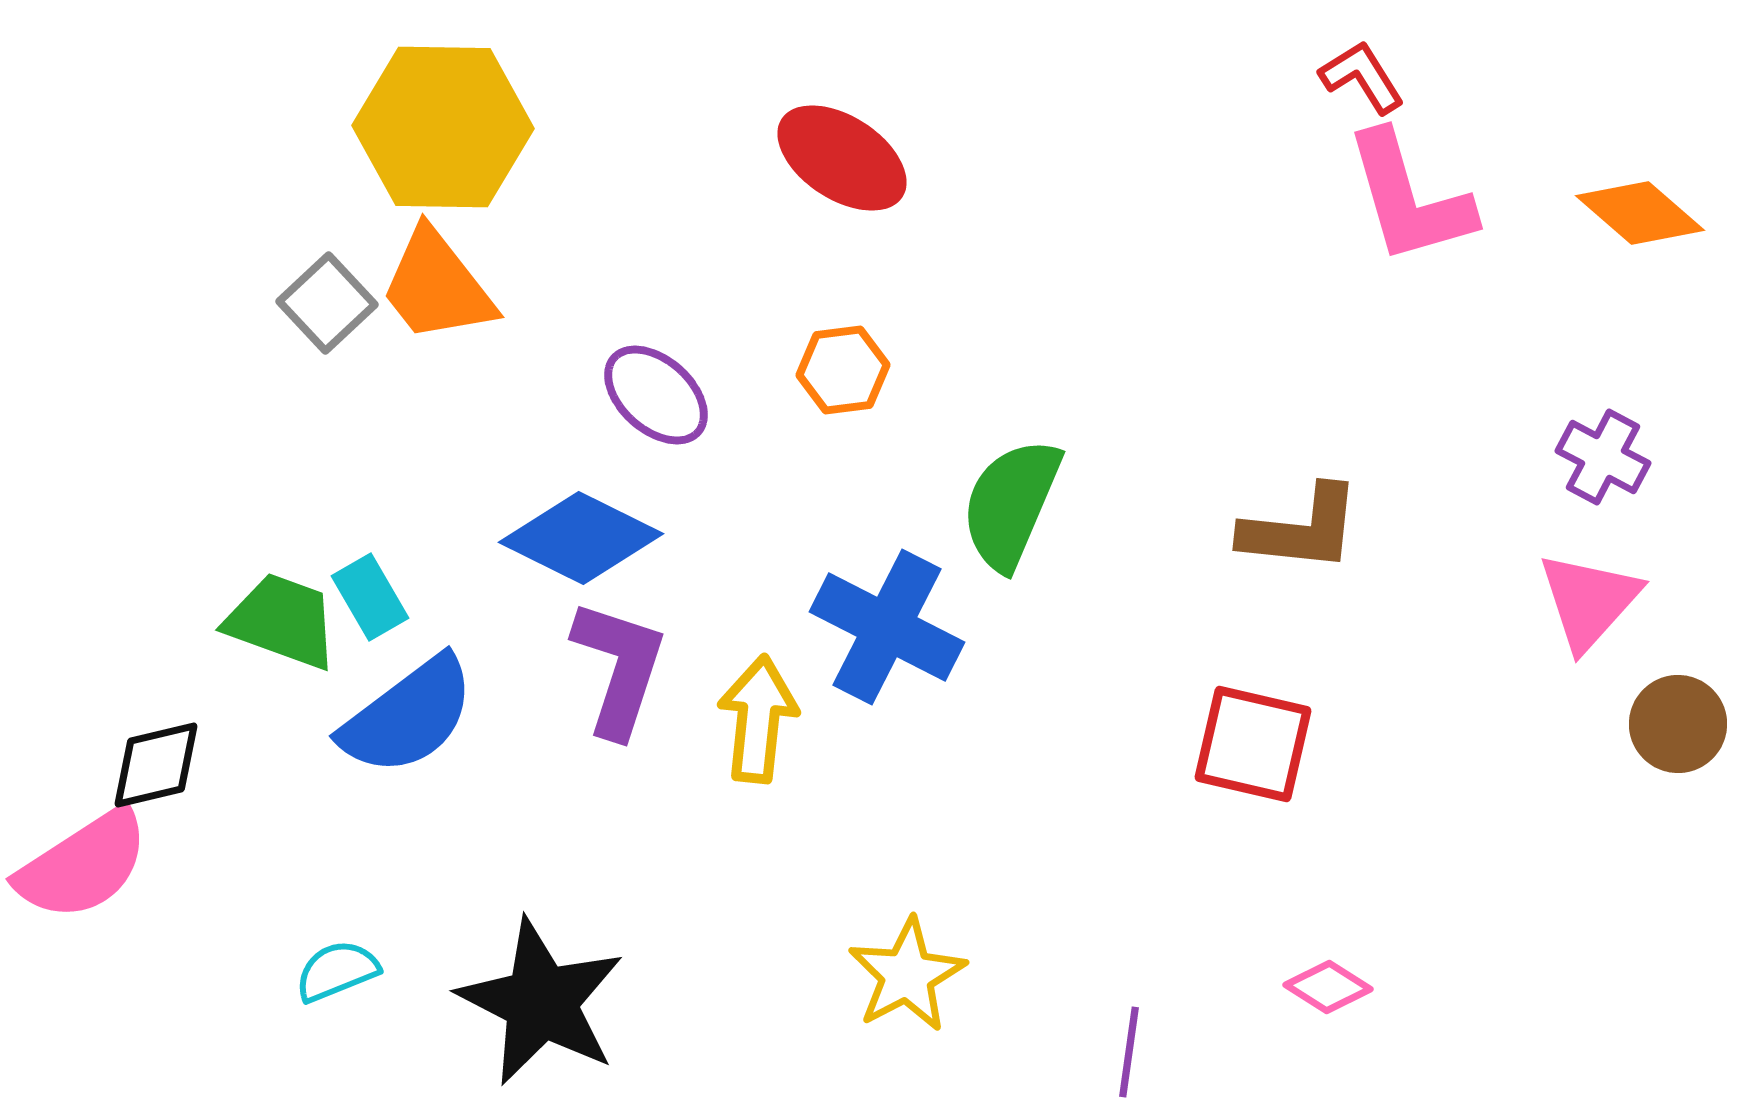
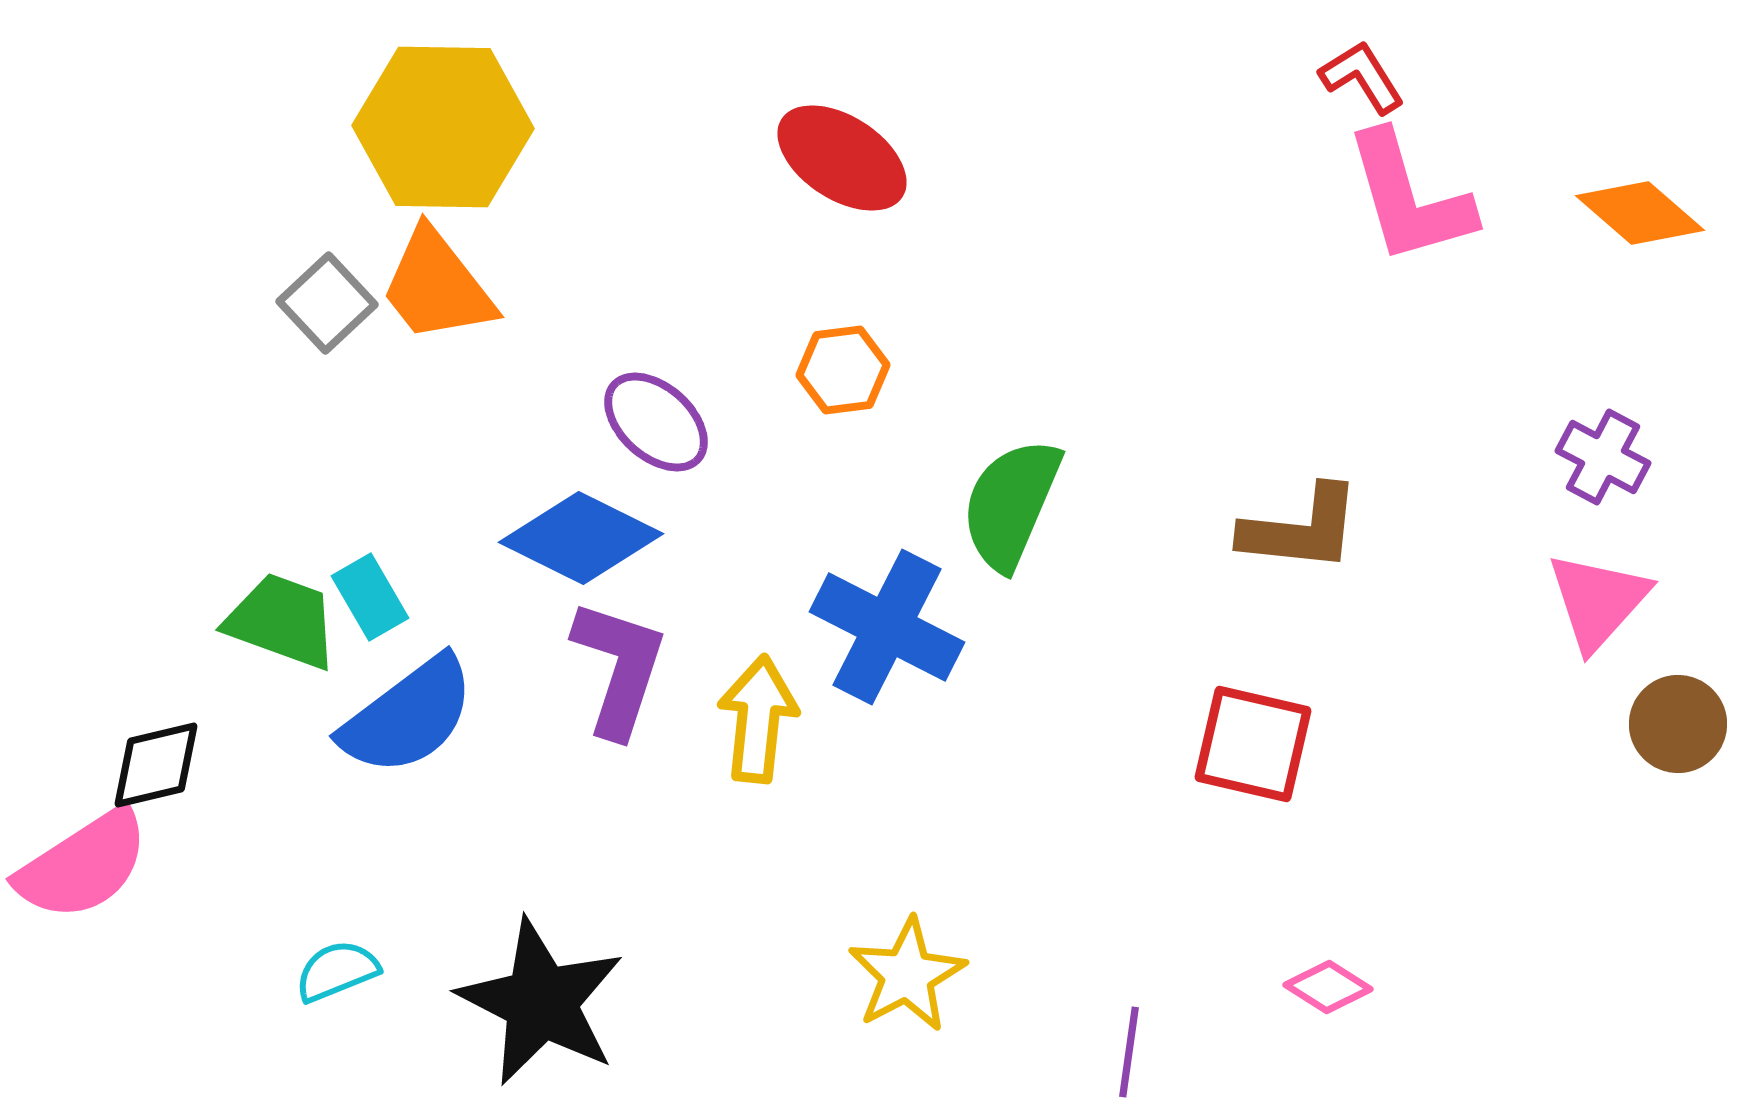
purple ellipse: moved 27 px down
pink triangle: moved 9 px right
